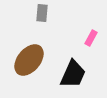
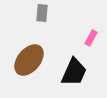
black trapezoid: moved 1 px right, 2 px up
